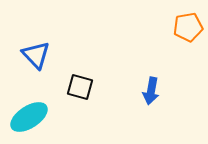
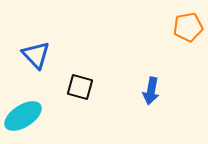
cyan ellipse: moved 6 px left, 1 px up
